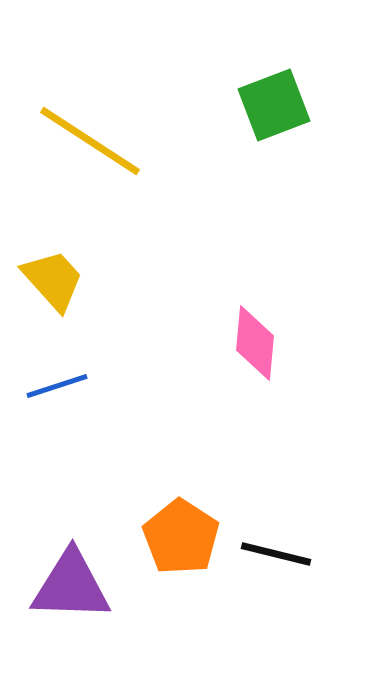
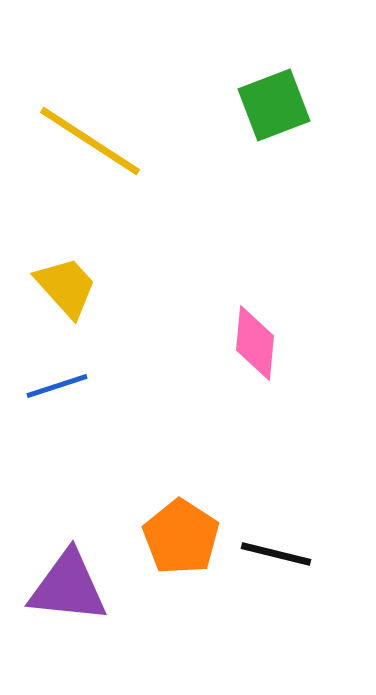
yellow trapezoid: moved 13 px right, 7 px down
purple triangle: moved 3 px left, 1 px down; rotated 4 degrees clockwise
